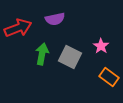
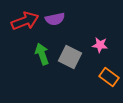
red arrow: moved 7 px right, 7 px up
pink star: moved 1 px left, 1 px up; rotated 28 degrees counterclockwise
green arrow: rotated 30 degrees counterclockwise
